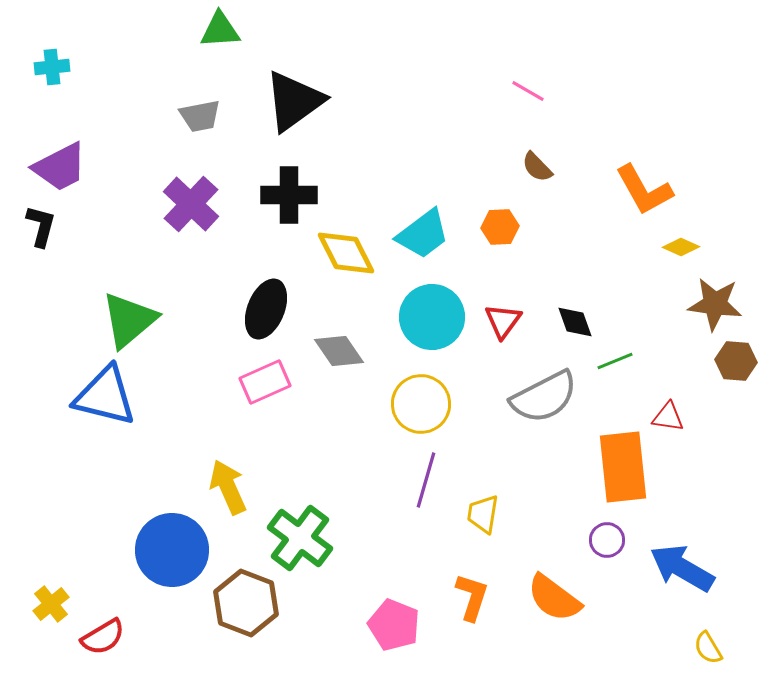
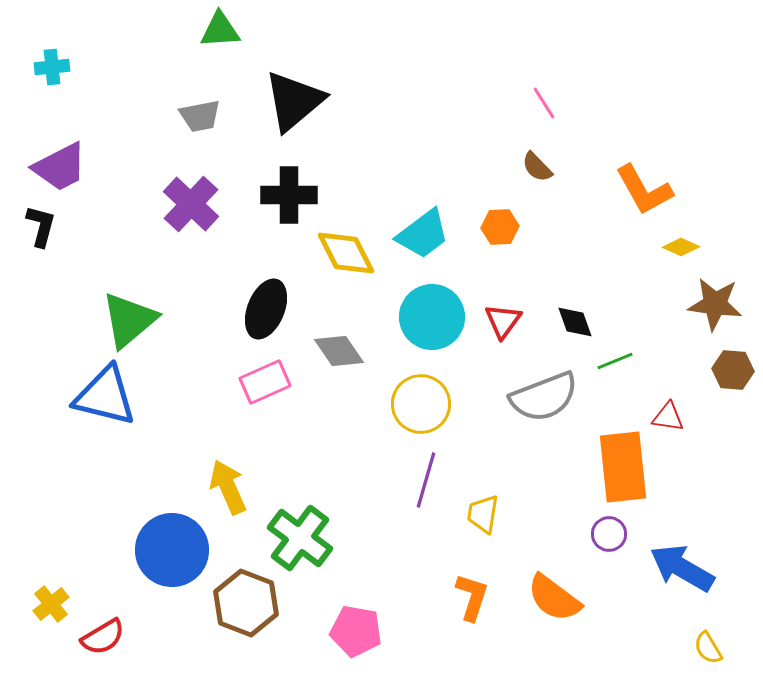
pink line at (528, 91): moved 16 px right, 12 px down; rotated 28 degrees clockwise
black triangle at (294, 101): rotated 4 degrees counterclockwise
brown hexagon at (736, 361): moved 3 px left, 9 px down
gray semicircle at (544, 397): rotated 6 degrees clockwise
purple circle at (607, 540): moved 2 px right, 6 px up
pink pentagon at (394, 625): moved 38 px left, 6 px down; rotated 12 degrees counterclockwise
